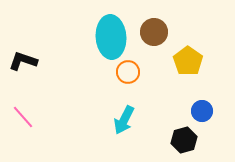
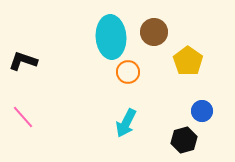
cyan arrow: moved 2 px right, 3 px down
